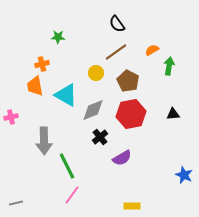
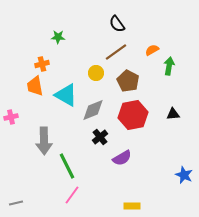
red hexagon: moved 2 px right, 1 px down
